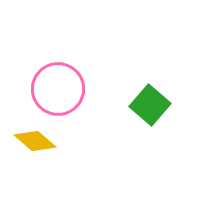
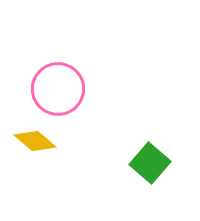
green square: moved 58 px down
